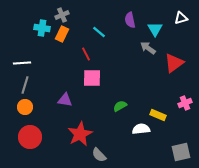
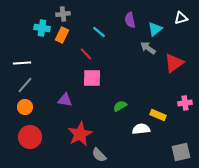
gray cross: moved 1 px right, 1 px up; rotated 16 degrees clockwise
cyan triangle: rotated 21 degrees clockwise
orange rectangle: moved 1 px down
red line: rotated 16 degrees counterclockwise
gray line: rotated 24 degrees clockwise
pink cross: rotated 16 degrees clockwise
